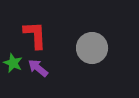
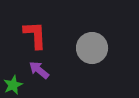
green star: moved 22 px down; rotated 24 degrees clockwise
purple arrow: moved 1 px right, 2 px down
